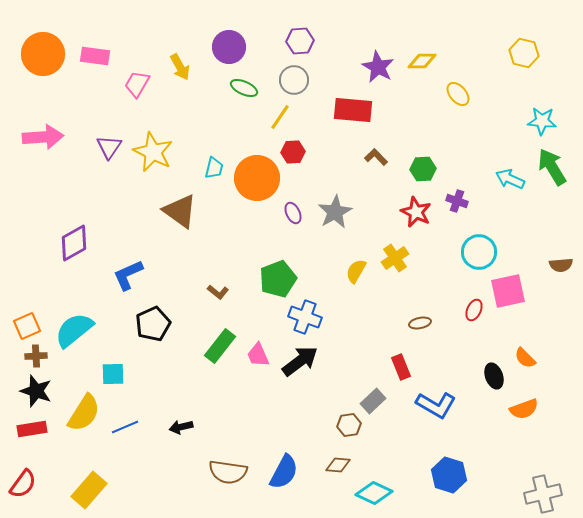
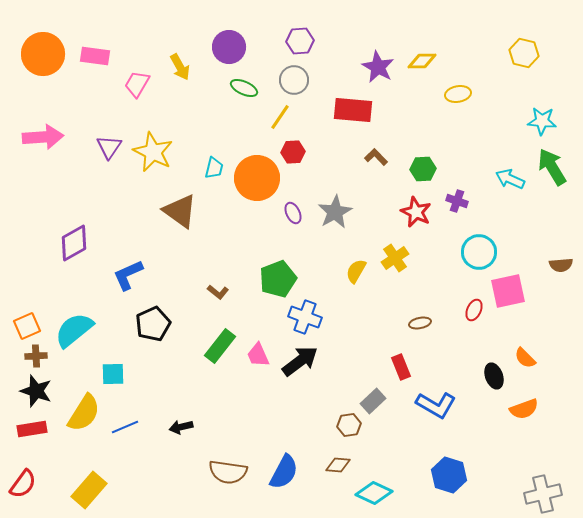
yellow ellipse at (458, 94): rotated 60 degrees counterclockwise
